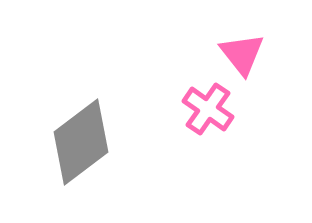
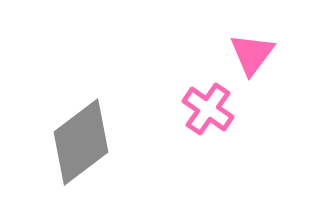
pink triangle: moved 10 px right; rotated 15 degrees clockwise
